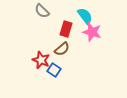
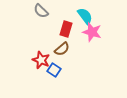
gray semicircle: moved 1 px left
